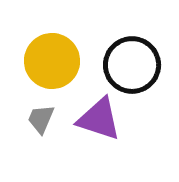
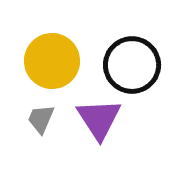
purple triangle: rotated 39 degrees clockwise
